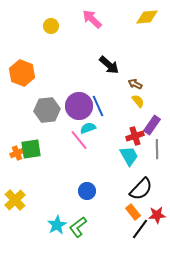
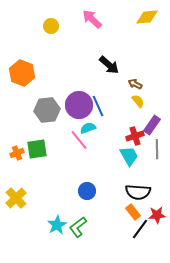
purple circle: moved 1 px up
green square: moved 6 px right
black semicircle: moved 3 px left, 3 px down; rotated 50 degrees clockwise
yellow cross: moved 1 px right, 2 px up
